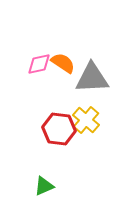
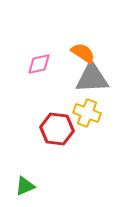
orange semicircle: moved 20 px right, 10 px up
yellow cross: moved 1 px right, 7 px up; rotated 20 degrees counterclockwise
red hexagon: moved 2 px left
green triangle: moved 19 px left
